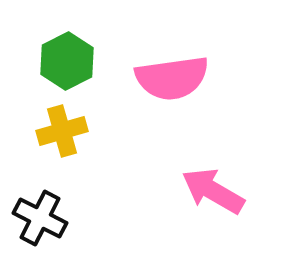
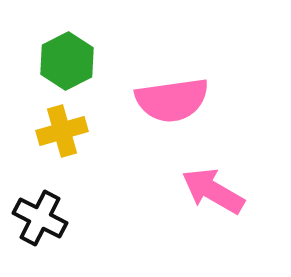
pink semicircle: moved 22 px down
